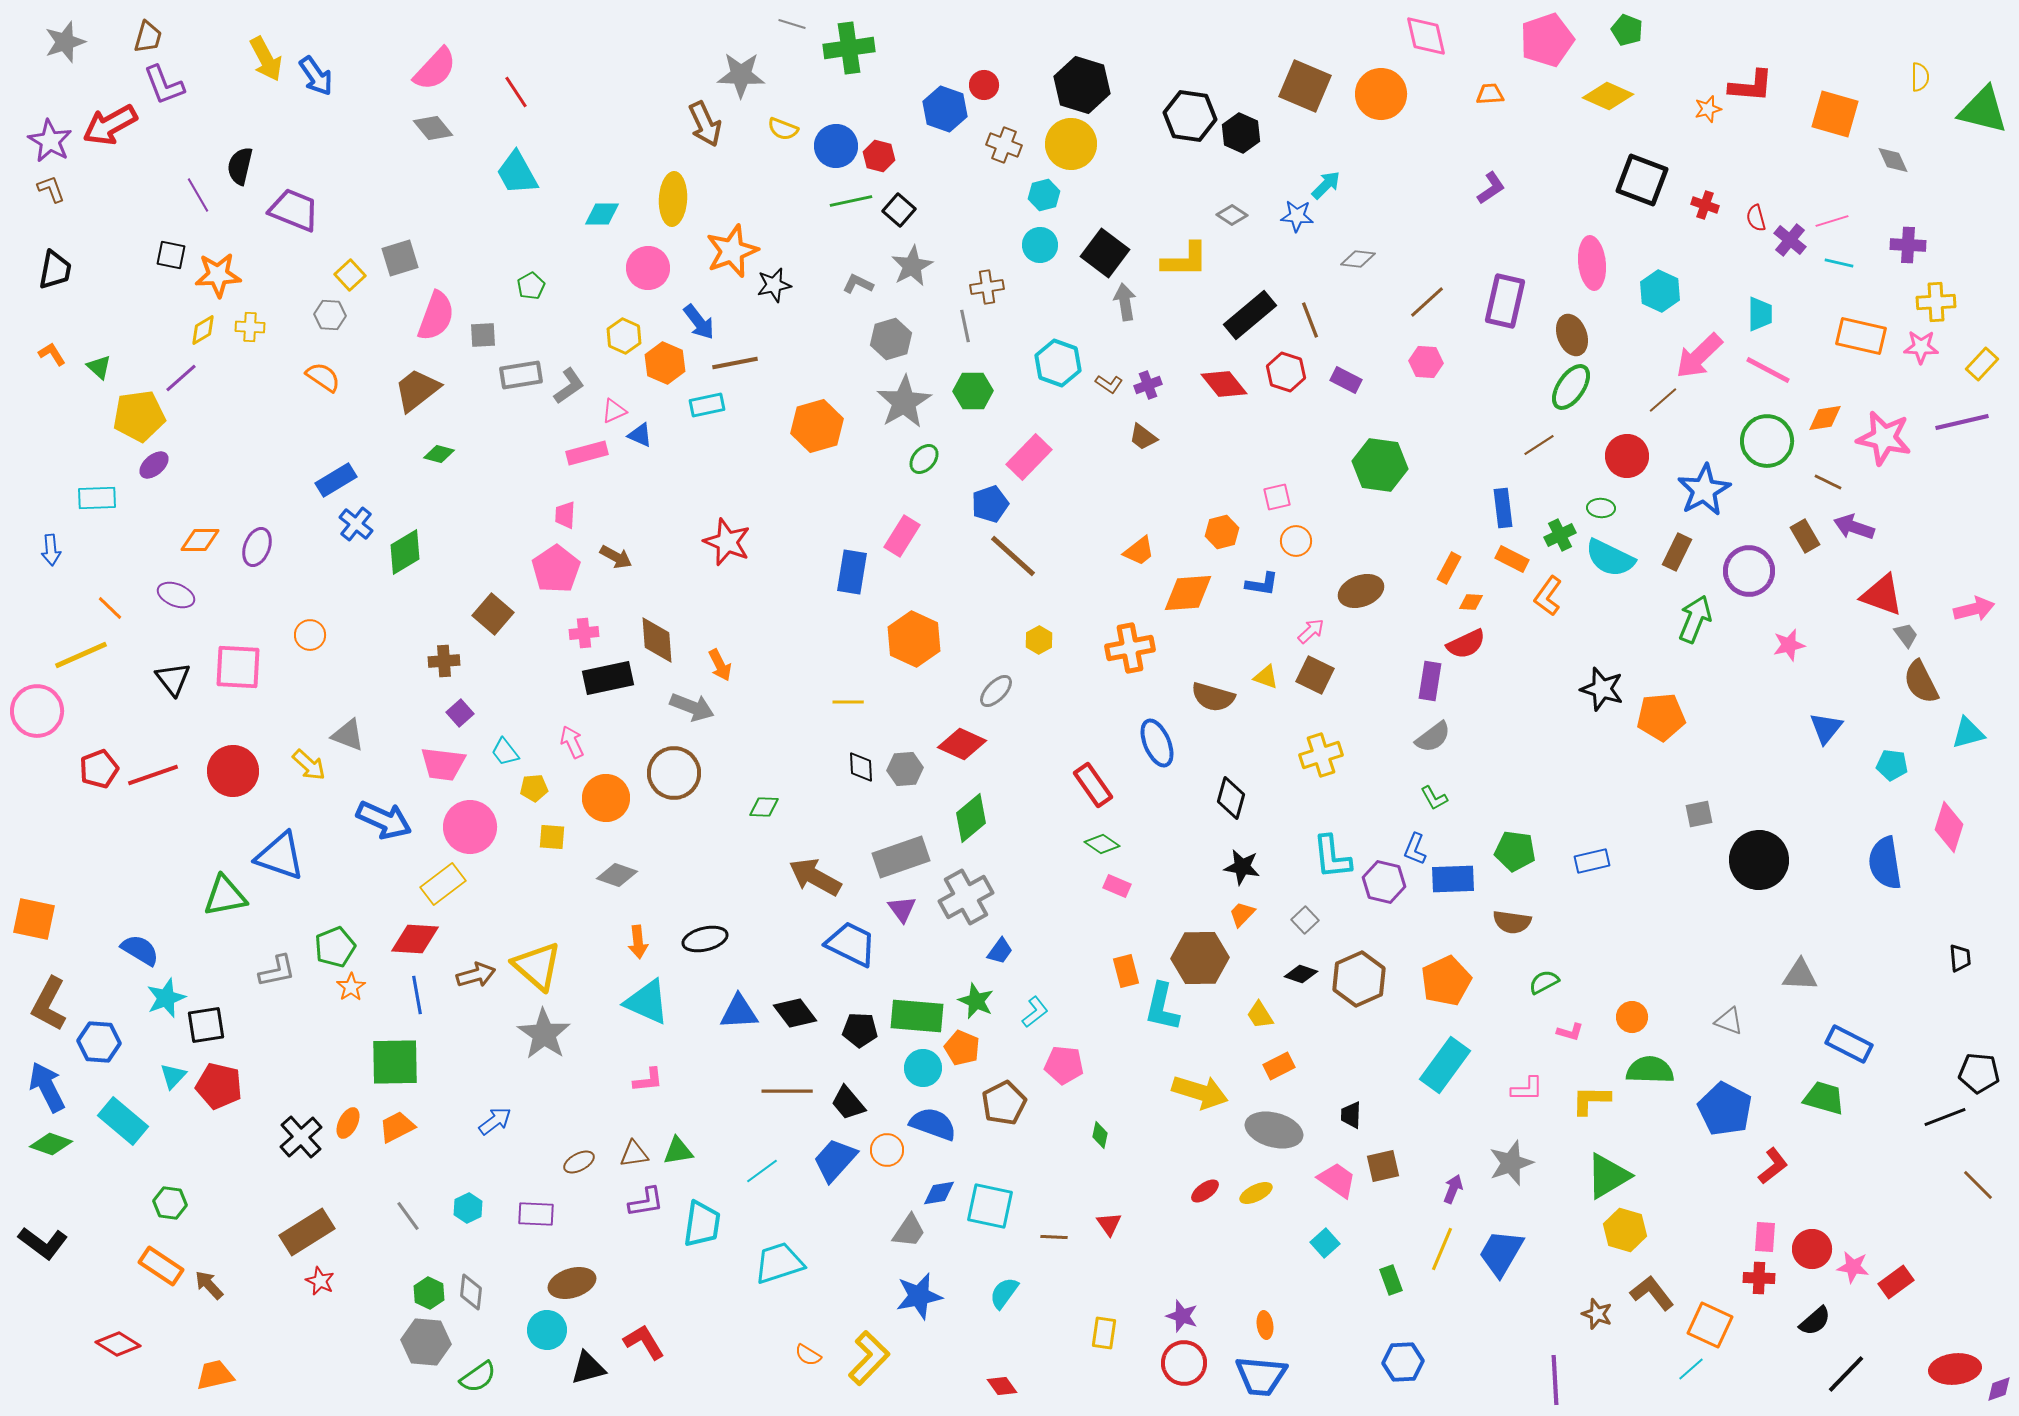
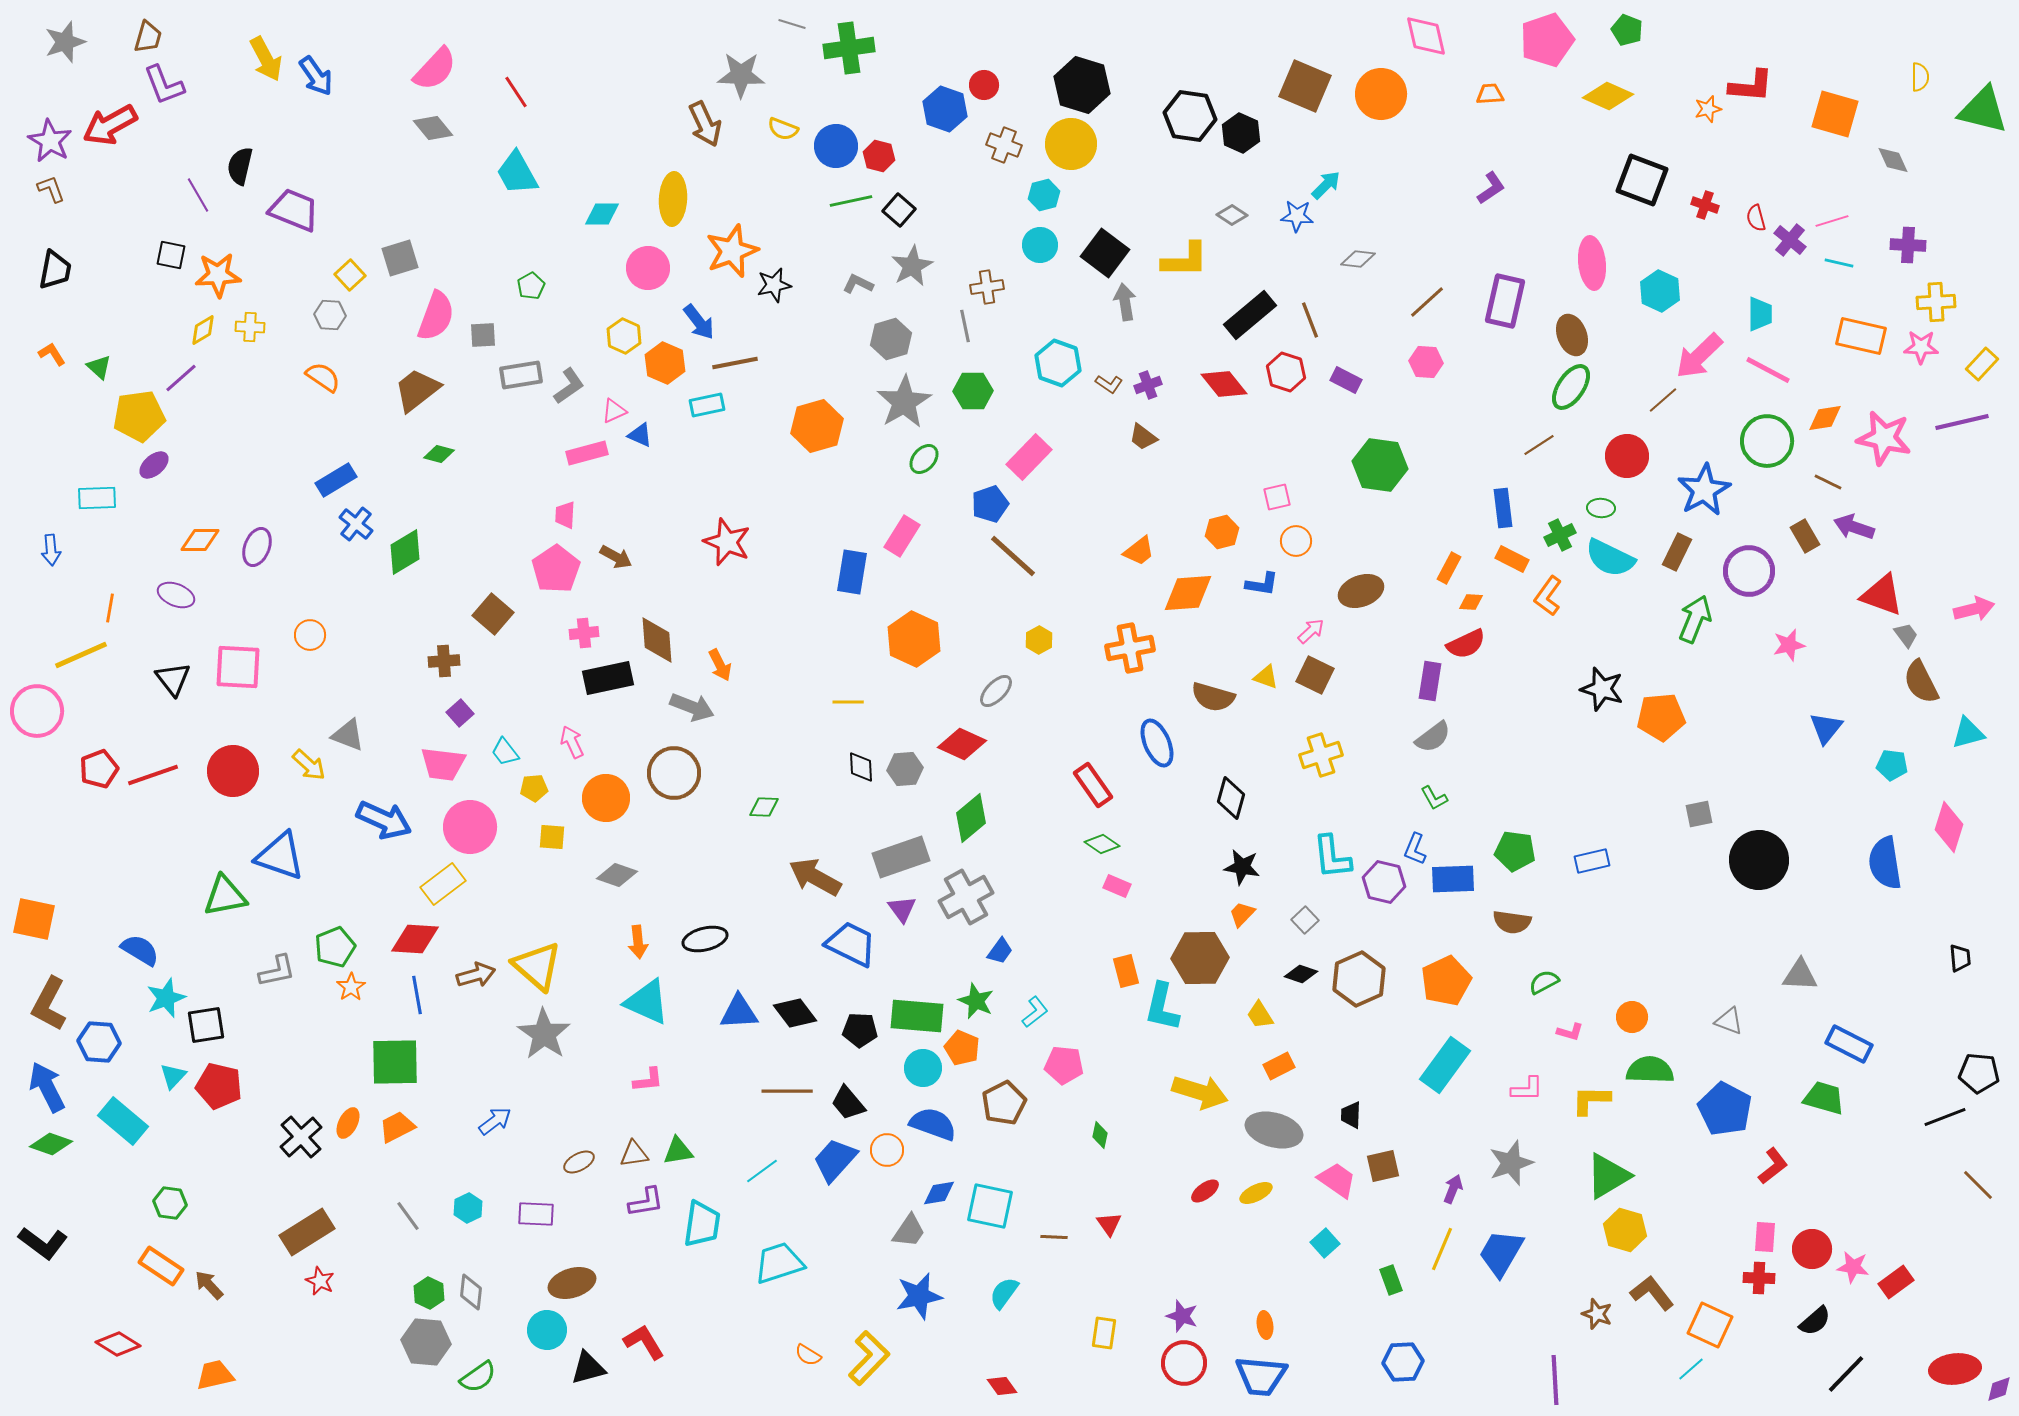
orange line at (110, 608): rotated 56 degrees clockwise
